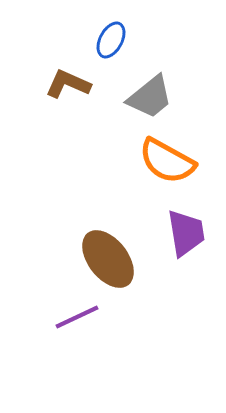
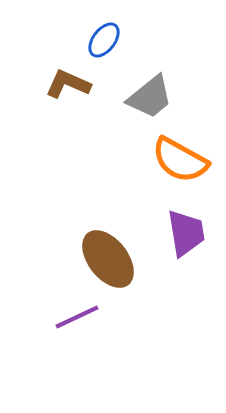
blue ellipse: moved 7 px left; rotated 9 degrees clockwise
orange semicircle: moved 13 px right, 1 px up
